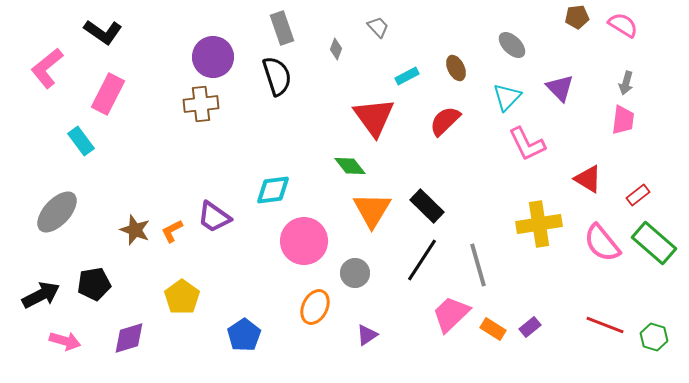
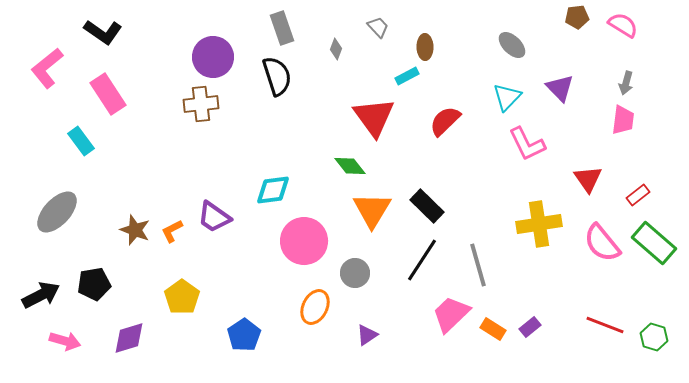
brown ellipse at (456, 68): moved 31 px left, 21 px up; rotated 25 degrees clockwise
pink rectangle at (108, 94): rotated 60 degrees counterclockwise
red triangle at (588, 179): rotated 24 degrees clockwise
